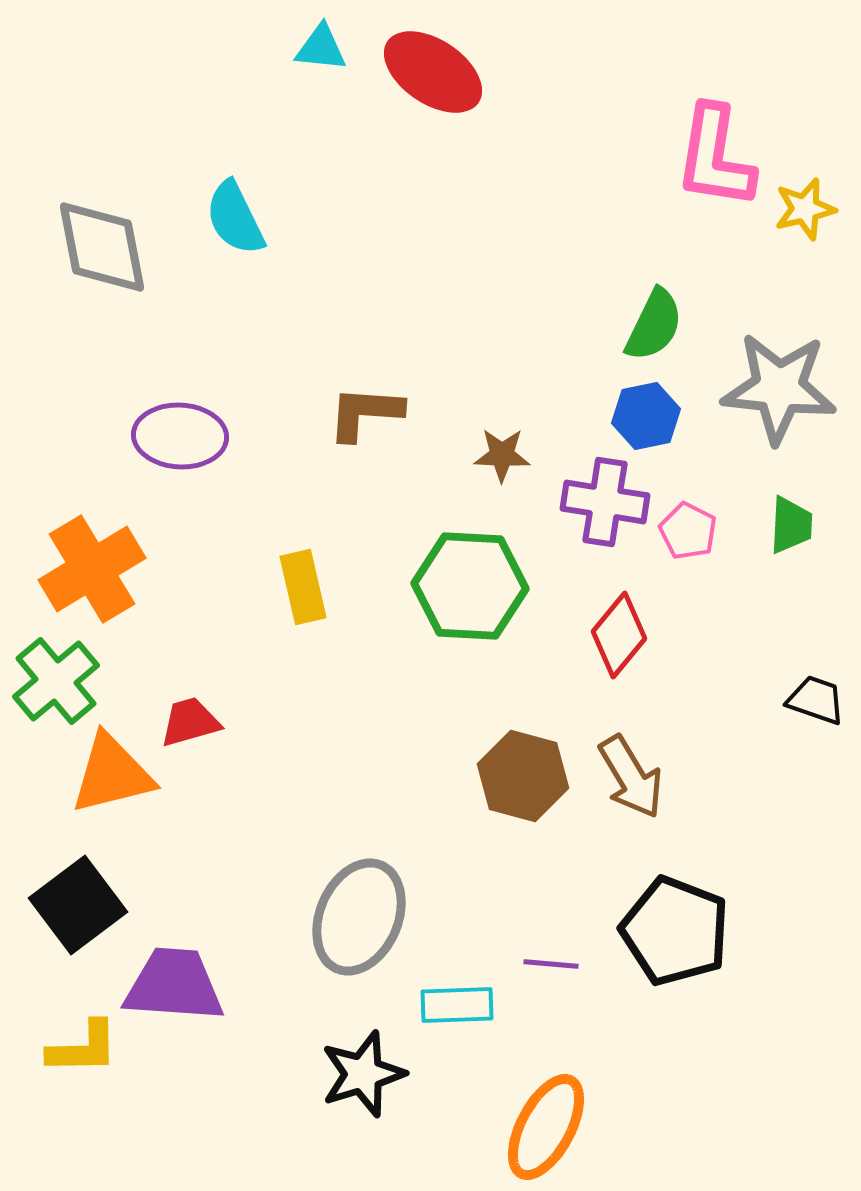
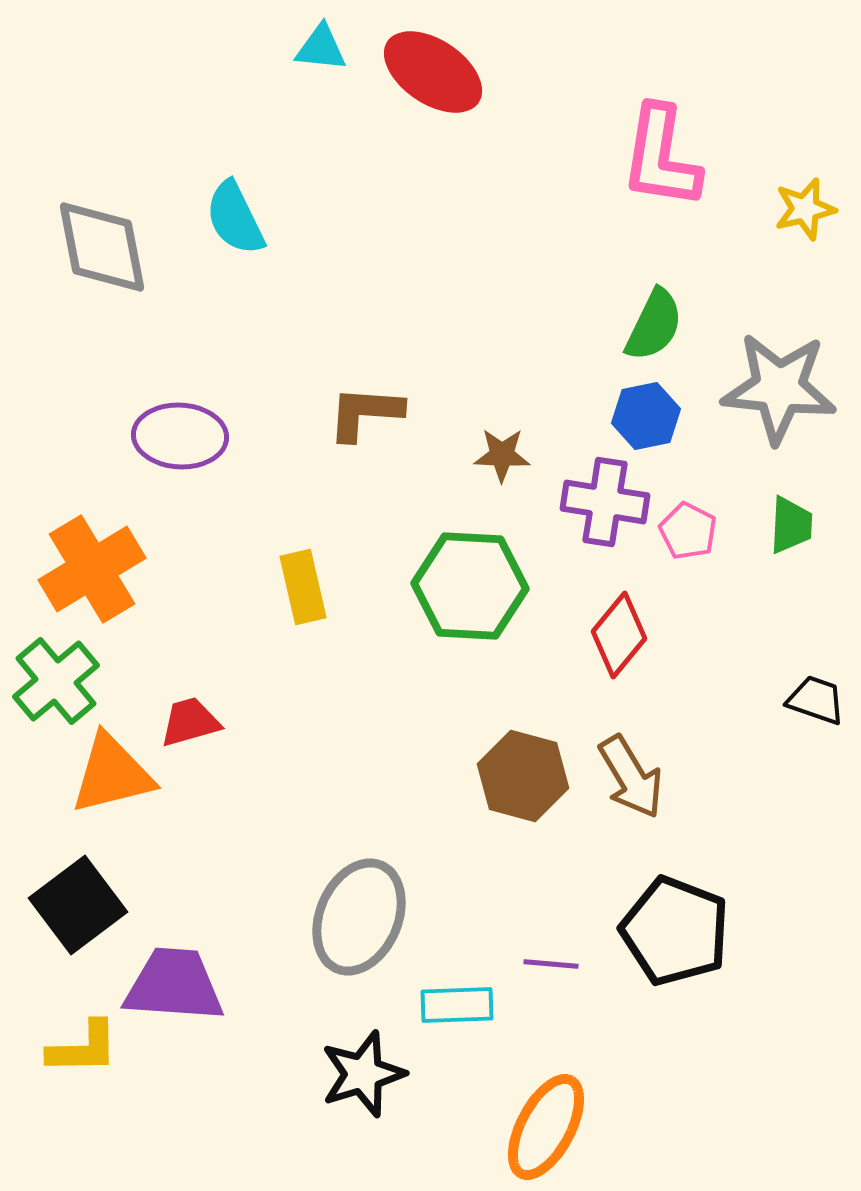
pink L-shape: moved 54 px left
